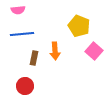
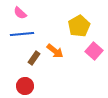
pink semicircle: moved 2 px right, 3 px down; rotated 48 degrees clockwise
yellow pentagon: rotated 20 degrees clockwise
orange arrow: rotated 48 degrees counterclockwise
brown rectangle: rotated 24 degrees clockwise
